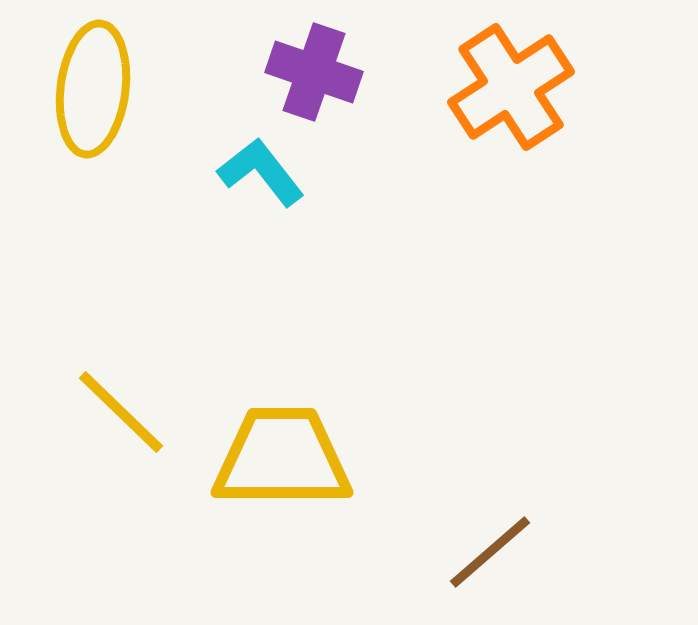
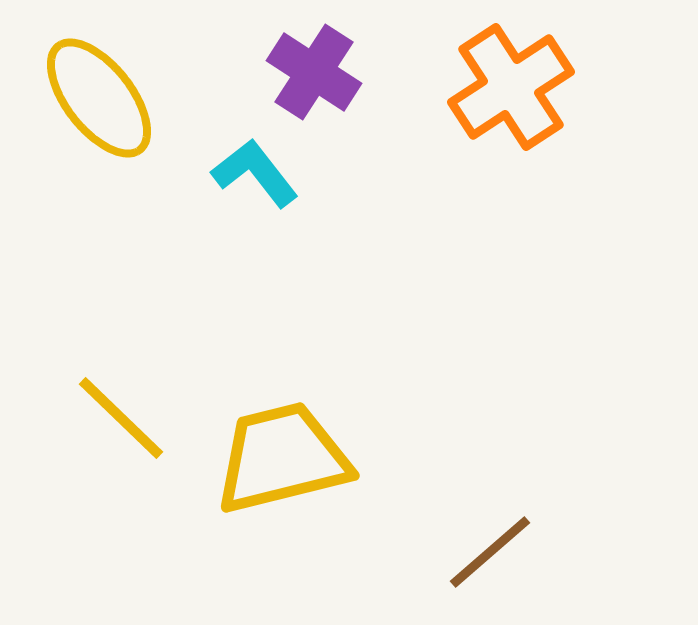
purple cross: rotated 14 degrees clockwise
yellow ellipse: moved 6 px right, 9 px down; rotated 45 degrees counterclockwise
cyan L-shape: moved 6 px left, 1 px down
yellow line: moved 6 px down
yellow trapezoid: rotated 14 degrees counterclockwise
